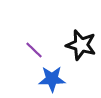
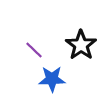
black star: rotated 20 degrees clockwise
